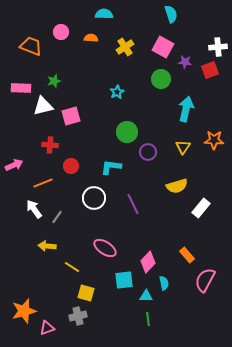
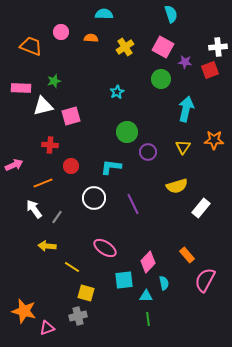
orange star at (24, 311): rotated 30 degrees clockwise
